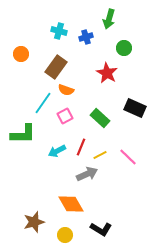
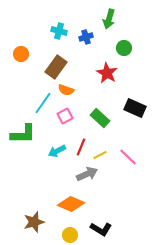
orange diamond: rotated 36 degrees counterclockwise
yellow circle: moved 5 px right
